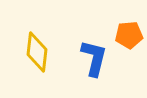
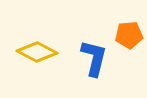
yellow diamond: rotated 69 degrees counterclockwise
